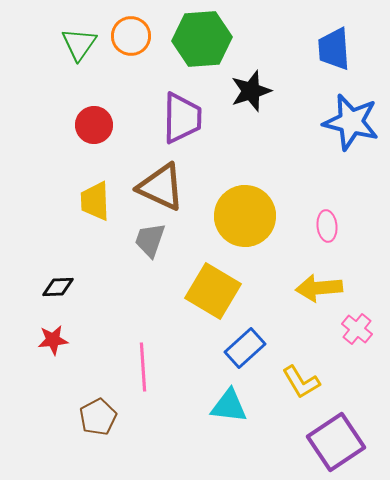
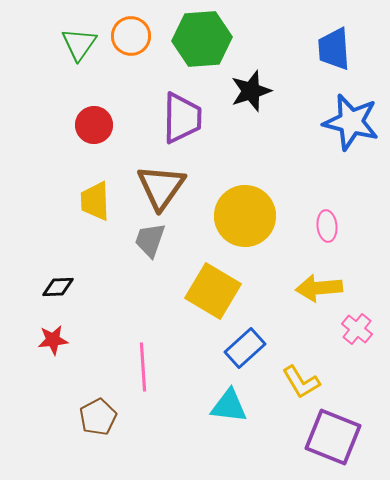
brown triangle: rotated 40 degrees clockwise
purple square: moved 3 px left, 5 px up; rotated 34 degrees counterclockwise
